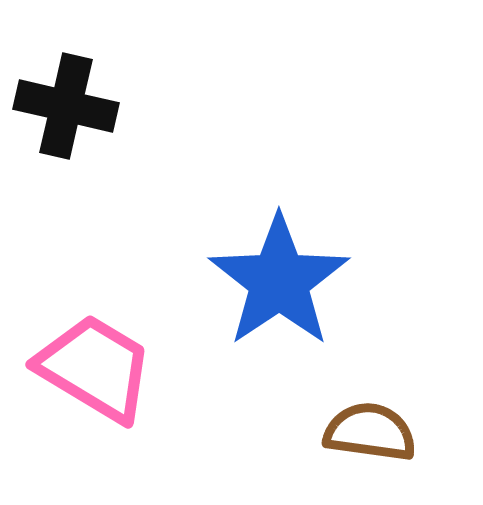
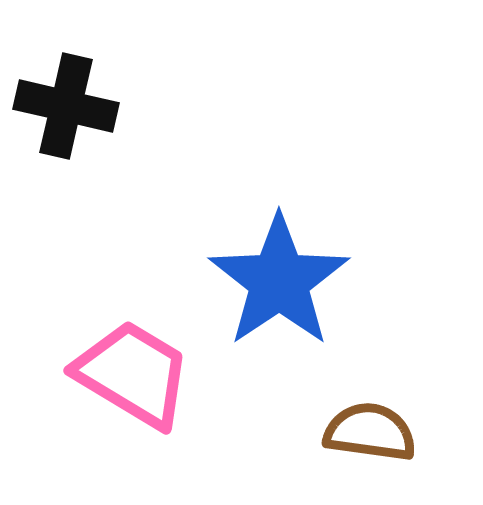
pink trapezoid: moved 38 px right, 6 px down
